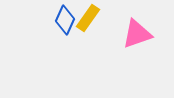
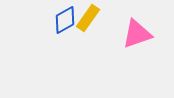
blue diamond: rotated 36 degrees clockwise
